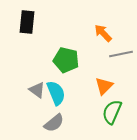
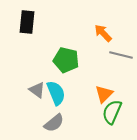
gray line: moved 1 px down; rotated 25 degrees clockwise
orange triangle: moved 8 px down
